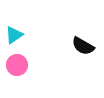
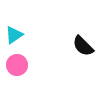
black semicircle: rotated 15 degrees clockwise
